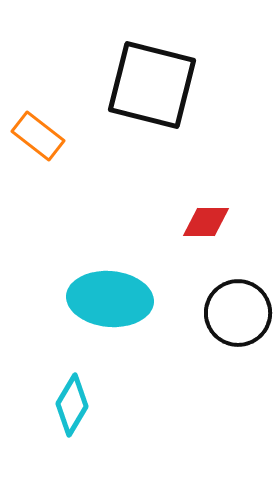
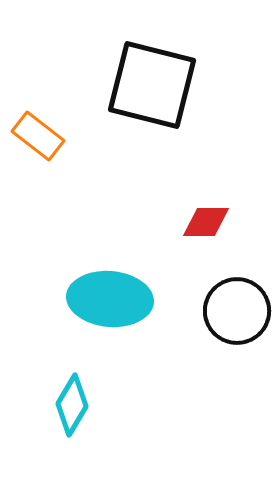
black circle: moved 1 px left, 2 px up
